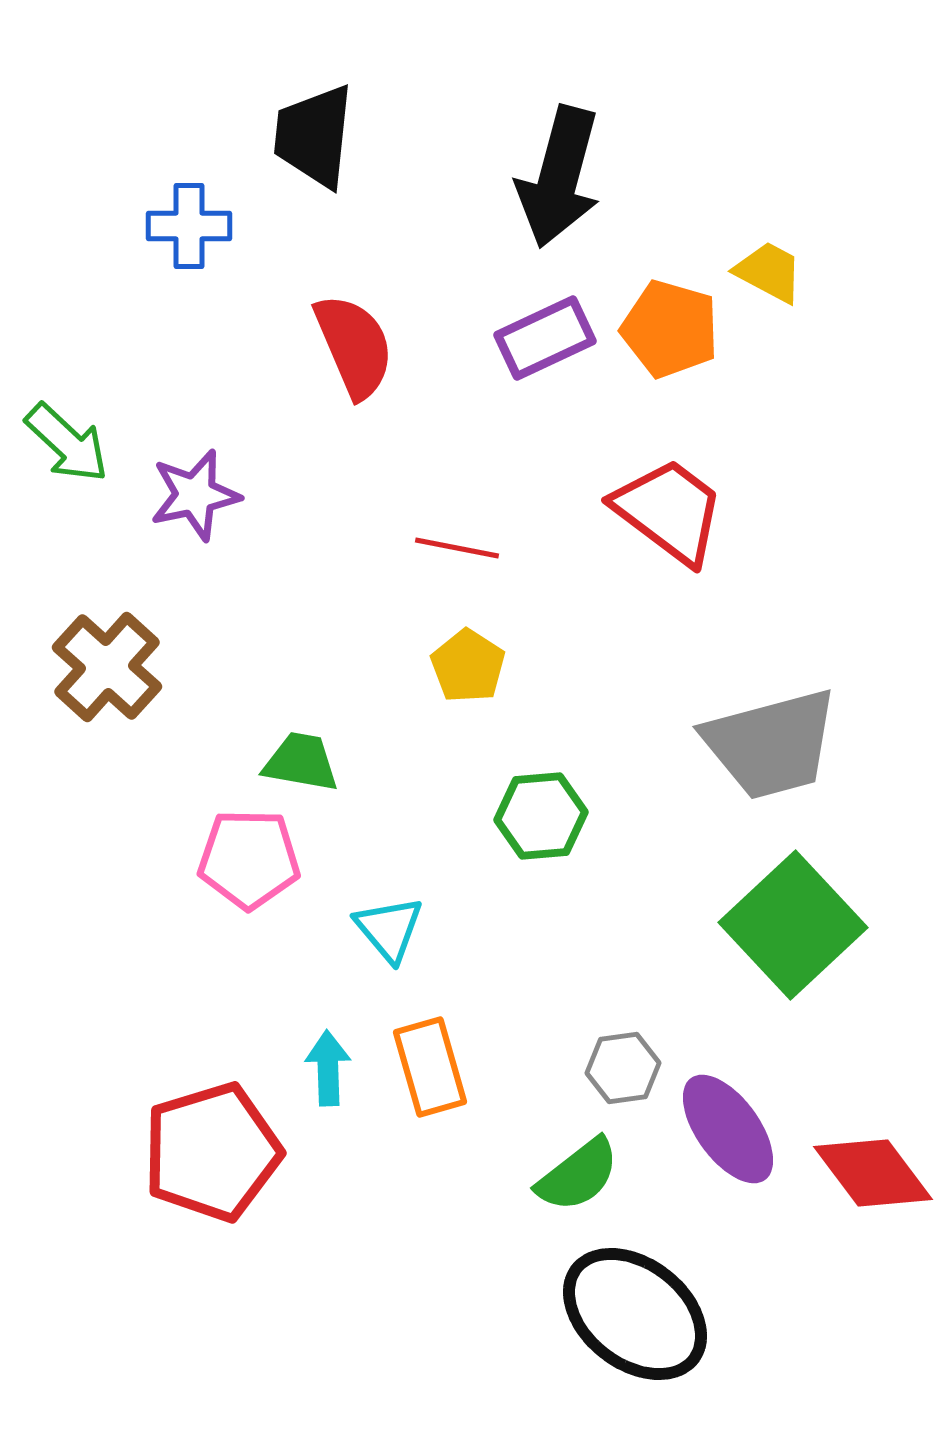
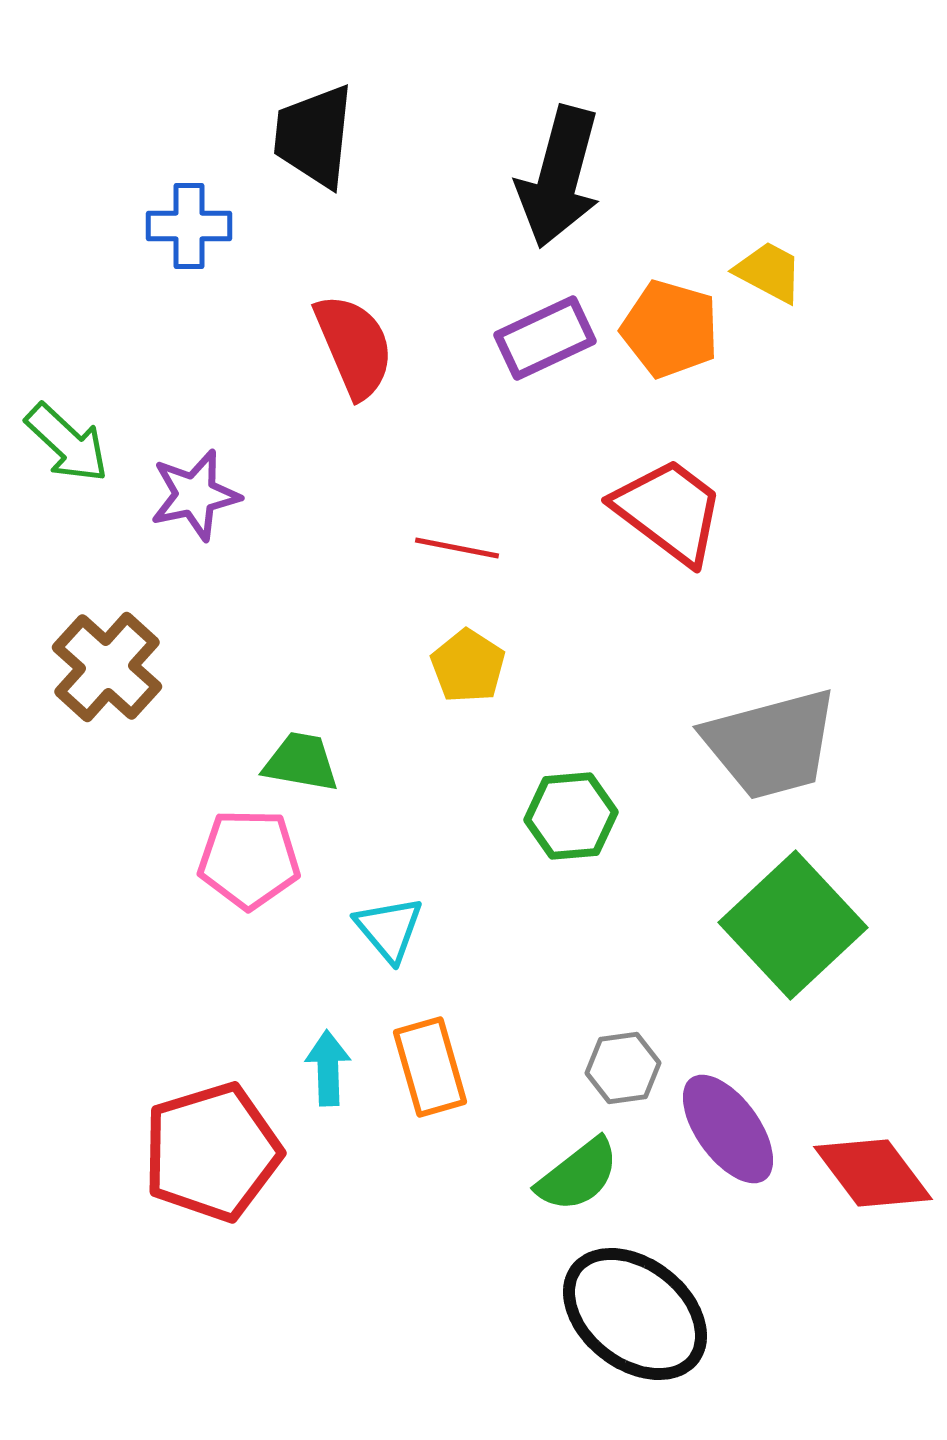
green hexagon: moved 30 px right
